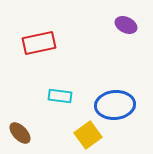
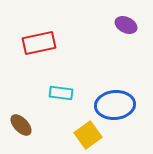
cyan rectangle: moved 1 px right, 3 px up
brown ellipse: moved 1 px right, 8 px up
